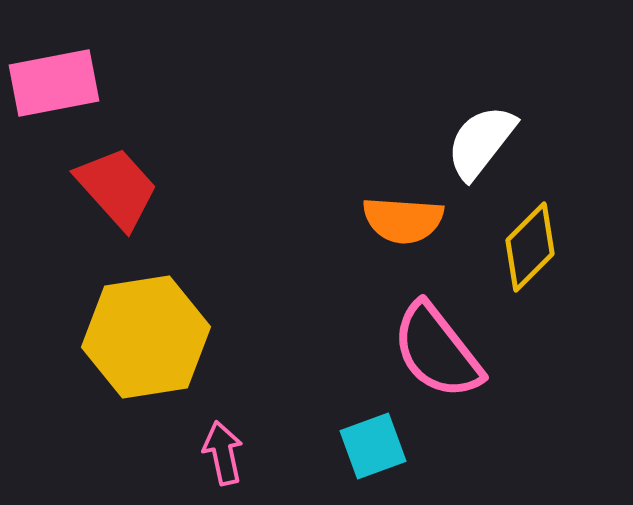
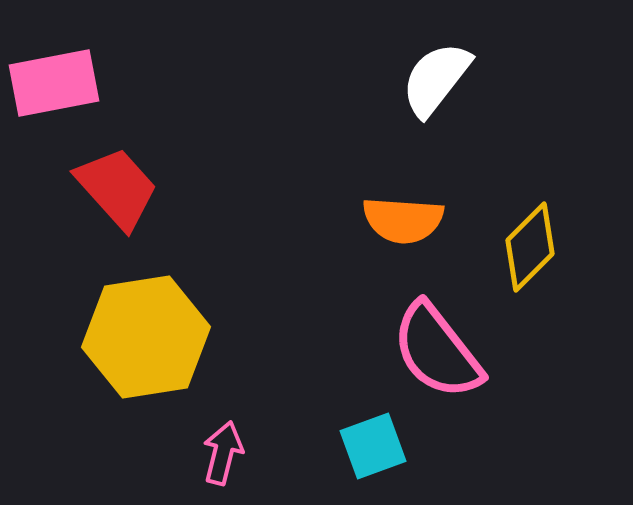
white semicircle: moved 45 px left, 63 px up
pink arrow: rotated 26 degrees clockwise
